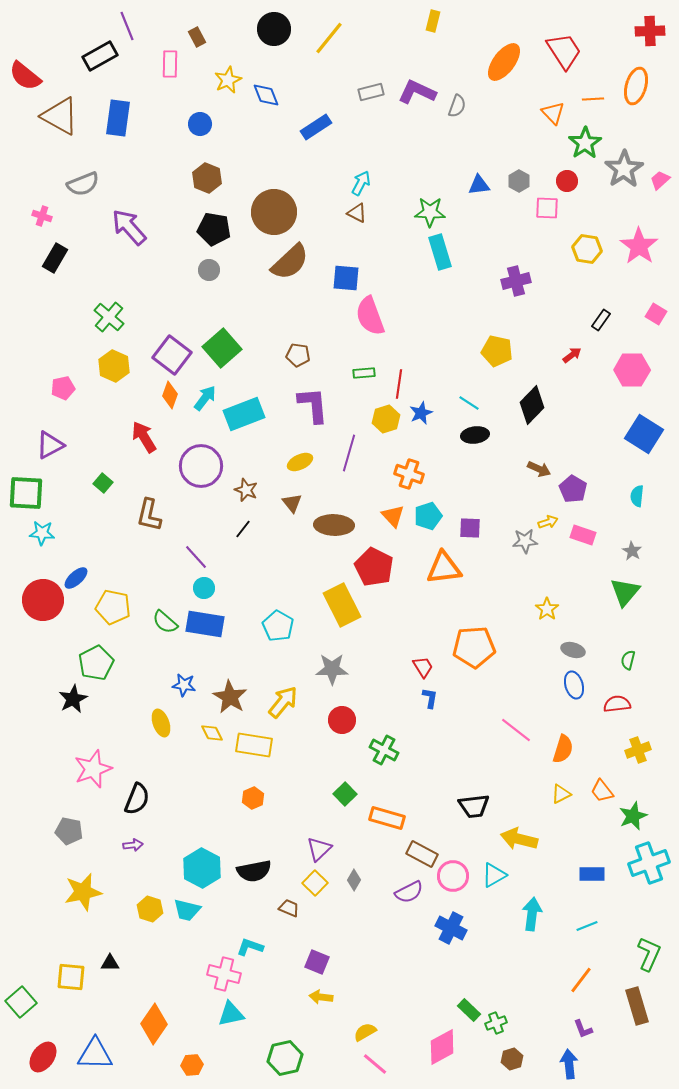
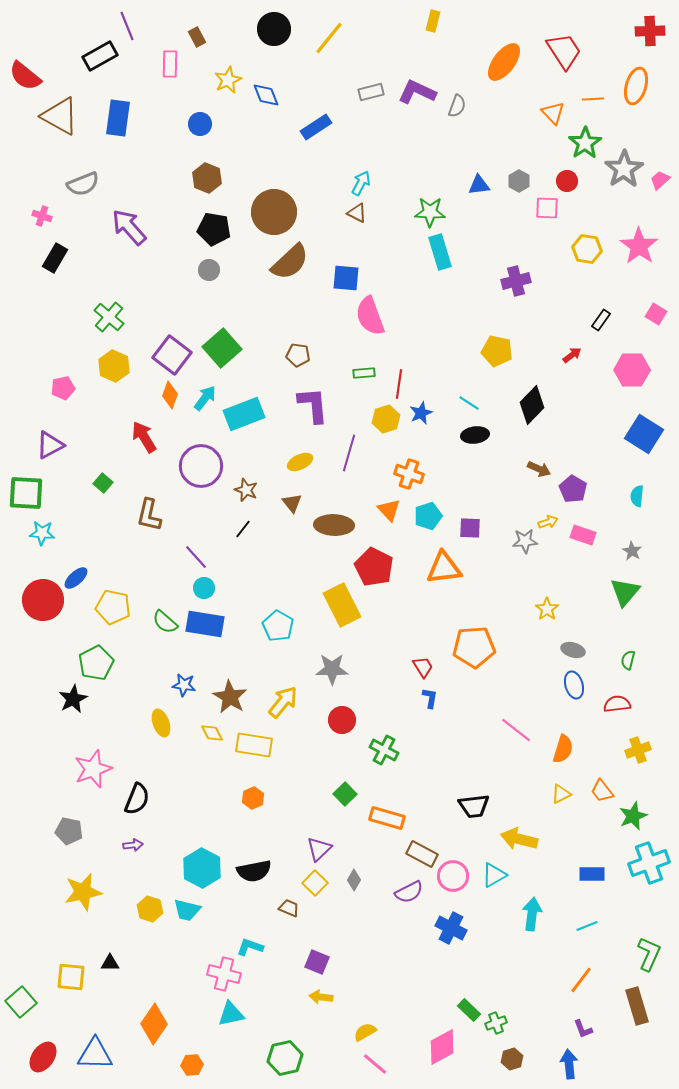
orange triangle at (393, 516): moved 4 px left, 6 px up
